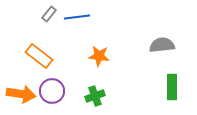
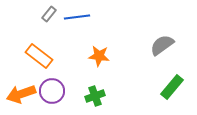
gray semicircle: rotated 30 degrees counterclockwise
green rectangle: rotated 40 degrees clockwise
orange arrow: rotated 152 degrees clockwise
